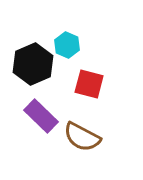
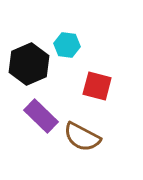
cyan hexagon: rotated 15 degrees counterclockwise
black hexagon: moved 4 px left
red square: moved 8 px right, 2 px down
